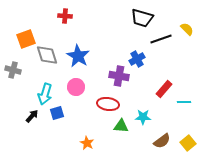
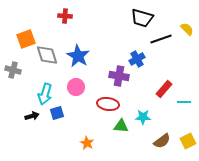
black arrow: rotated 32 degrees clockwise
yellow square: moved 2 px up; rotated 14 degrees clockwise
